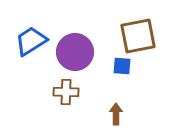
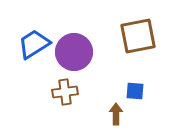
blue trapezoid: moved 3 px right, 3 px down
purple circle: moved 1 px left
blue square: moved 13 px right, 25 px down
brown cross: moved 1 px left; rotated 10 degrees counterclockwise
